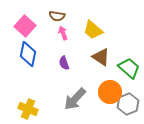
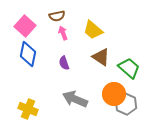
brown semicircle: rotated 21 degrees counterclockwise
orange circle: moved 4 px right, 2 px down
gray arrow: rotated 70 degrees clockwise
gray hexagon: moved 2 px left; rotated 15 degrees counterclockwise
